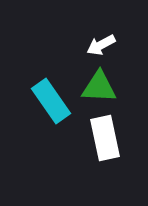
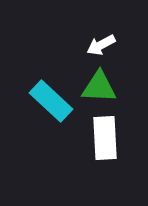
cyan rectangle: rotated 12 degrees counterclockwise
white rectangle: rotated 9 degrees clockwise
